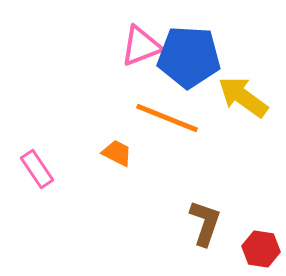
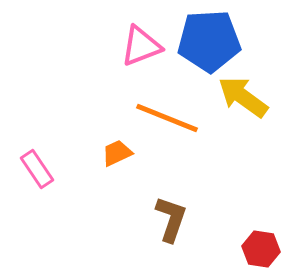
blue pentagon: moved 20 px right, 16 px up; rotated 6 degrees counterclockwise
orange trapezoid: rotated 52 degrees counterclockwise
brown L-shape: moved 34 px left, 4 px up
